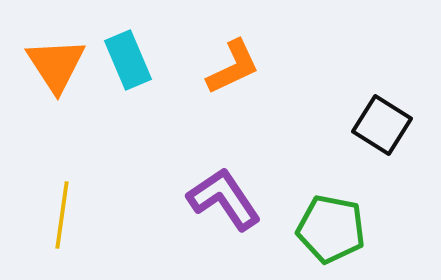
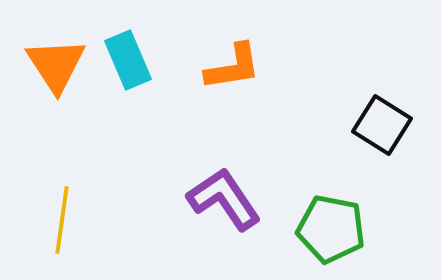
orange L-shape: rotated 16 degrees clockwise
yellow line: moved 5 px down
